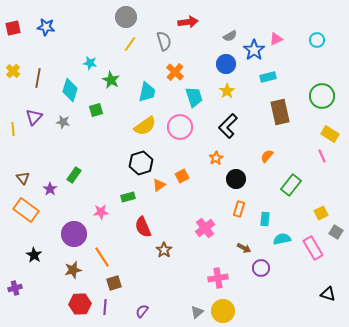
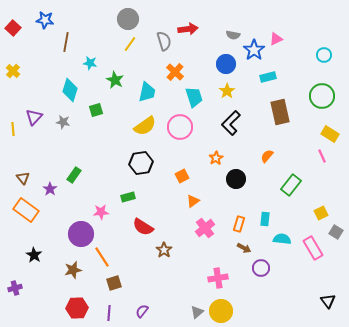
gray circle at (126, 17): moved 2 px right, 2 px down
red arrow at (188, 22): moved 7 px down
blue star at (46, 27): moved 1 px left, 7 px up
red square at (13, 28): rotated 35 degrees counterclockwise
gray semicircle at (230, 36): moved 3 px right, 1 px up; rotated 40 degrees clockwise
cyan circle at (317, 40): moved 7 px right, 15 px down
brown line at (38, 78): moved 28 px right, 36 px up
green star at (111, 80): moved 4 px right
black L-shape at (228, 126): moved 3 px right, 3 px up
black hexagon at (141, 163): rotated 10 degrees clockwise
orange triangle at (159, 185): moved 34 px right, 16 px down
orange rectangle at (239, 209): moved 15 px down
red semicircle at (143, 227): rotated 35 degrees counterclockwise
purple circle at (74, 234): moved 7 px right
cyan semicircle at (282, 239): rotated 18 degrees clockwise
black triangle at (328, 294): moved 7 px down; rotated 35 degrees clockwise
red hexagon at (80, 304): moved 3 px left, 4 px down
purple line at (105, 307): moved 4 px right, 6 px down
yellow circle at (223, 311): moved 2 px left
